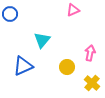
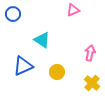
blue circle: moved 3 px right
cyan triangle: rotated 36 degrees counterclockwise
yellow circle: moved 10 px left, 5 px down
